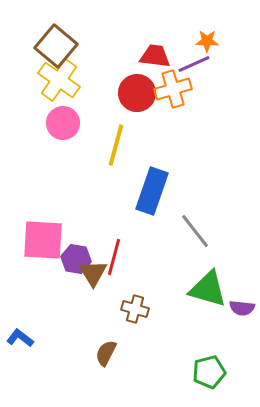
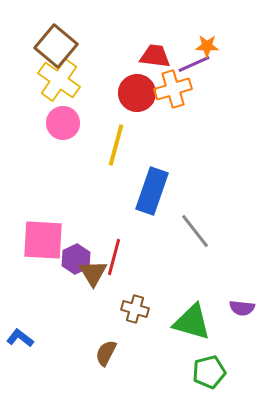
orange star: moved 5 px down
purple hexagon: rotated 24 degrees clockwise
green triangle: moved 16 px left, 33 px down
